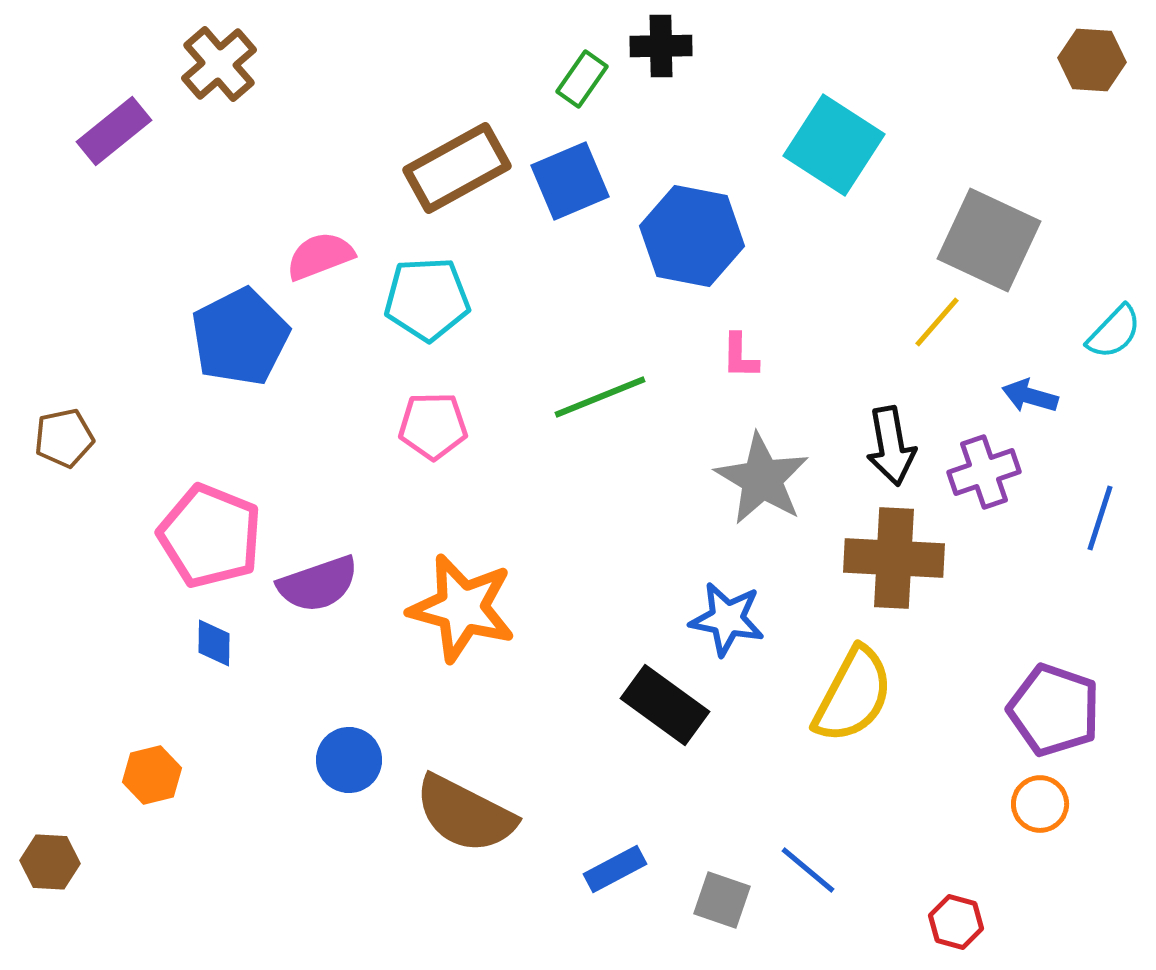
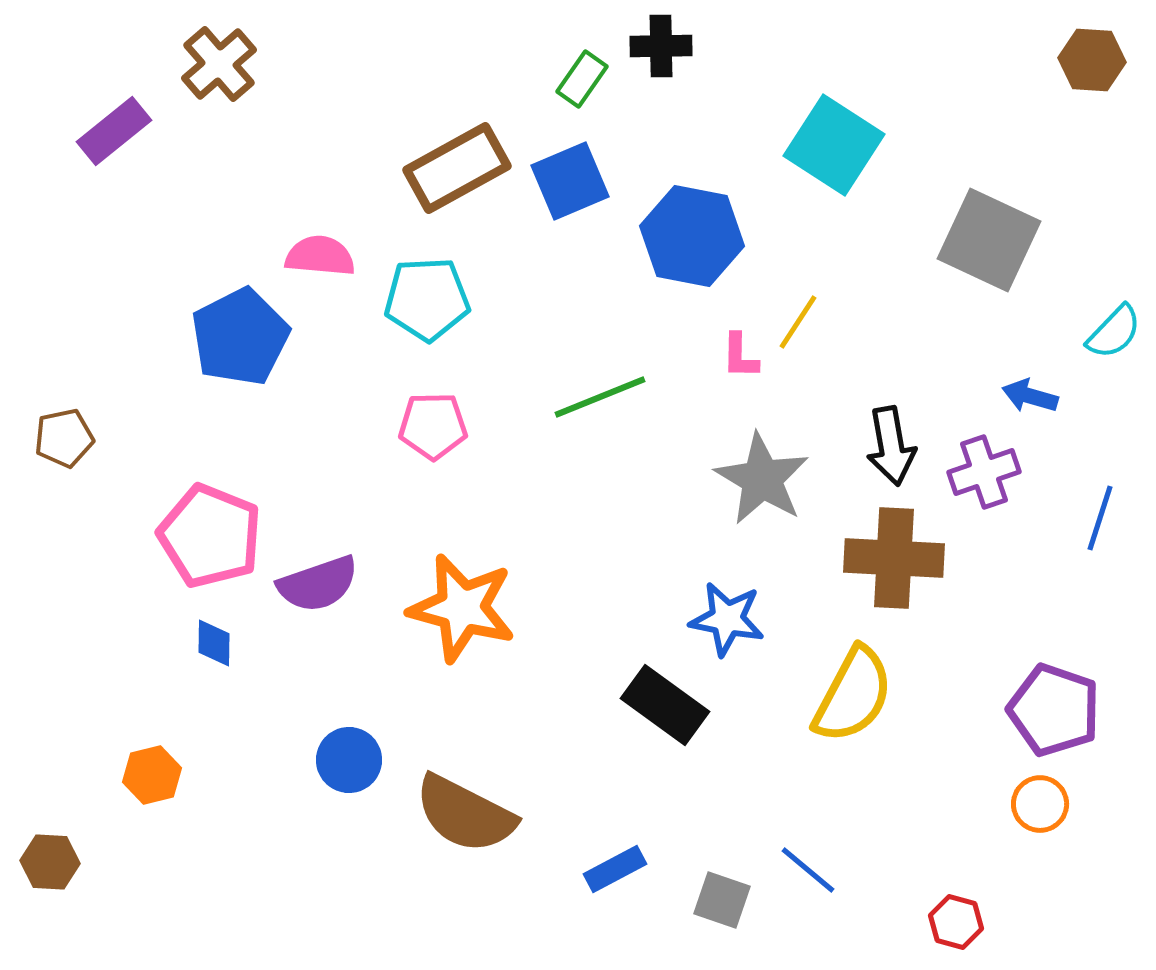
pink semicircle at (320, 256): rotated 26 degrees clockwise
yellow line at (937, 322): moved 139 px left; rotated 8 degrees counterclockwise
